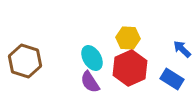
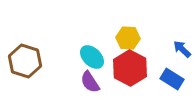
cyan ellipse: moved 1 px up; rotated 15 degrees counterclockwise
red hexagon: rotated 8 degrees counterclockwise
